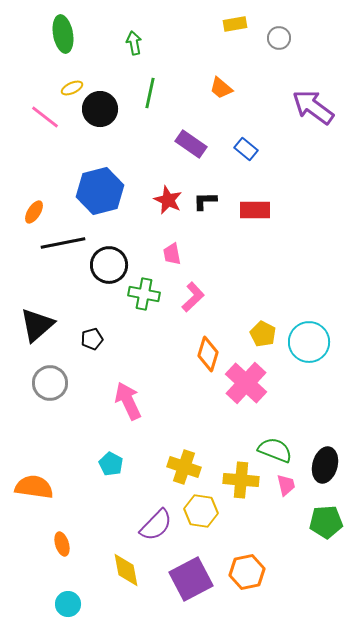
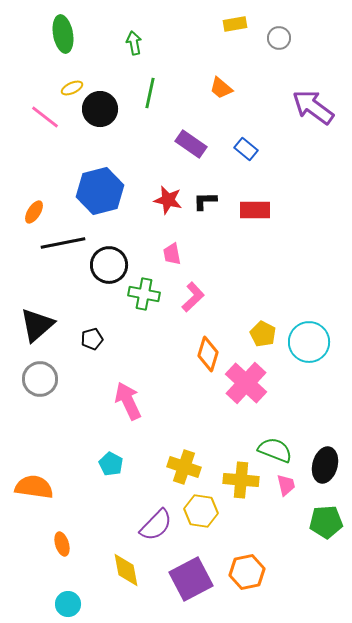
red star at (168, 200): rotated 12 degrees counterclockwise
gray circle at (50, 383): moved 10 px left, 4 px up
